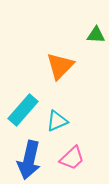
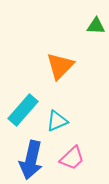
green triangle: moved 9 px up
blue arrow: moved 2 px right
